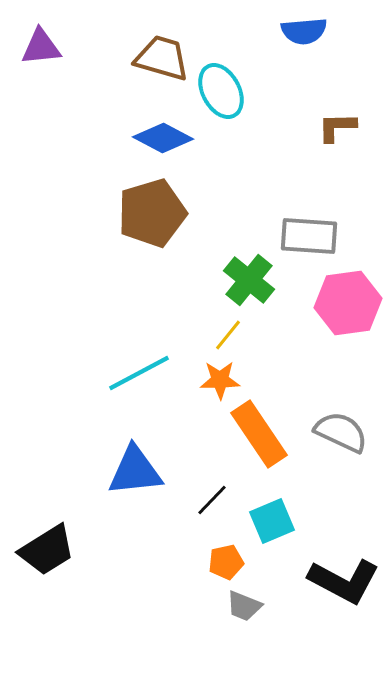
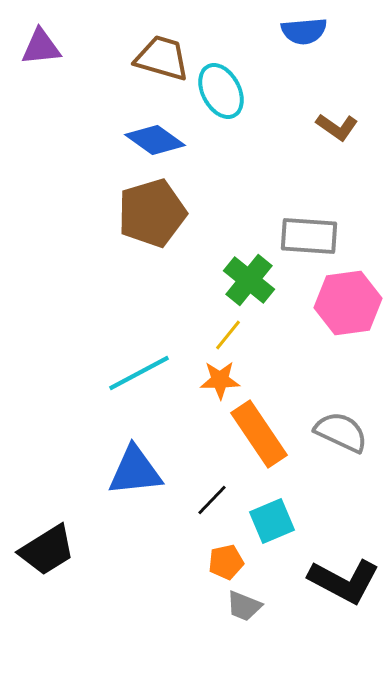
brown L-shape: rotated 144 degrees counterclockwise
blue diamond: moved 8 px left, 2 px down; rotated 8 degrees clockwise
